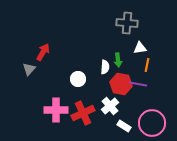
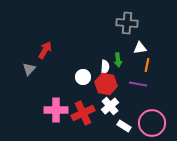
red arrow: moved 2 px right, 2 px up
white circle: moved 5 px right, 2 px up
red hexagon: moved 15 px left
